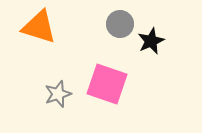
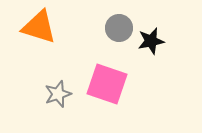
gray circle: moved 1 px left, 4 px down
black star: rotated 12 degrees clockwise
